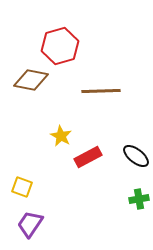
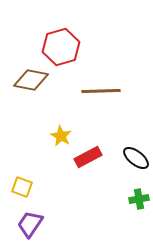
red hexagon: moved 1 px right, 1 px down
black ellipse: moved 2 px down
